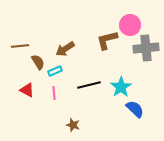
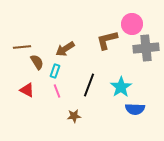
pink circle: moved 2 px right, 1 px up
brown line: moved 2 px right, 1 px down
brown semicircle: moved 1 px left
cyan rectangle: rotated 48 degrees counterclockwise
black line: rotated 55 degrees counterclockwise
pink line: moved 3 px right, 2 px up; rotated 16 degrees counterclockwise
blue semicircle: rotated 138 degrees clockwise
brown star: moved 1 px right, 9 px up; rotated 24 degrees counterclockwise
